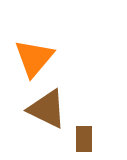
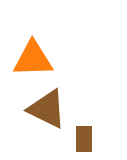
orange triangle: moved 1 px left, 1 px down; rotated 48 degrees clockwise
